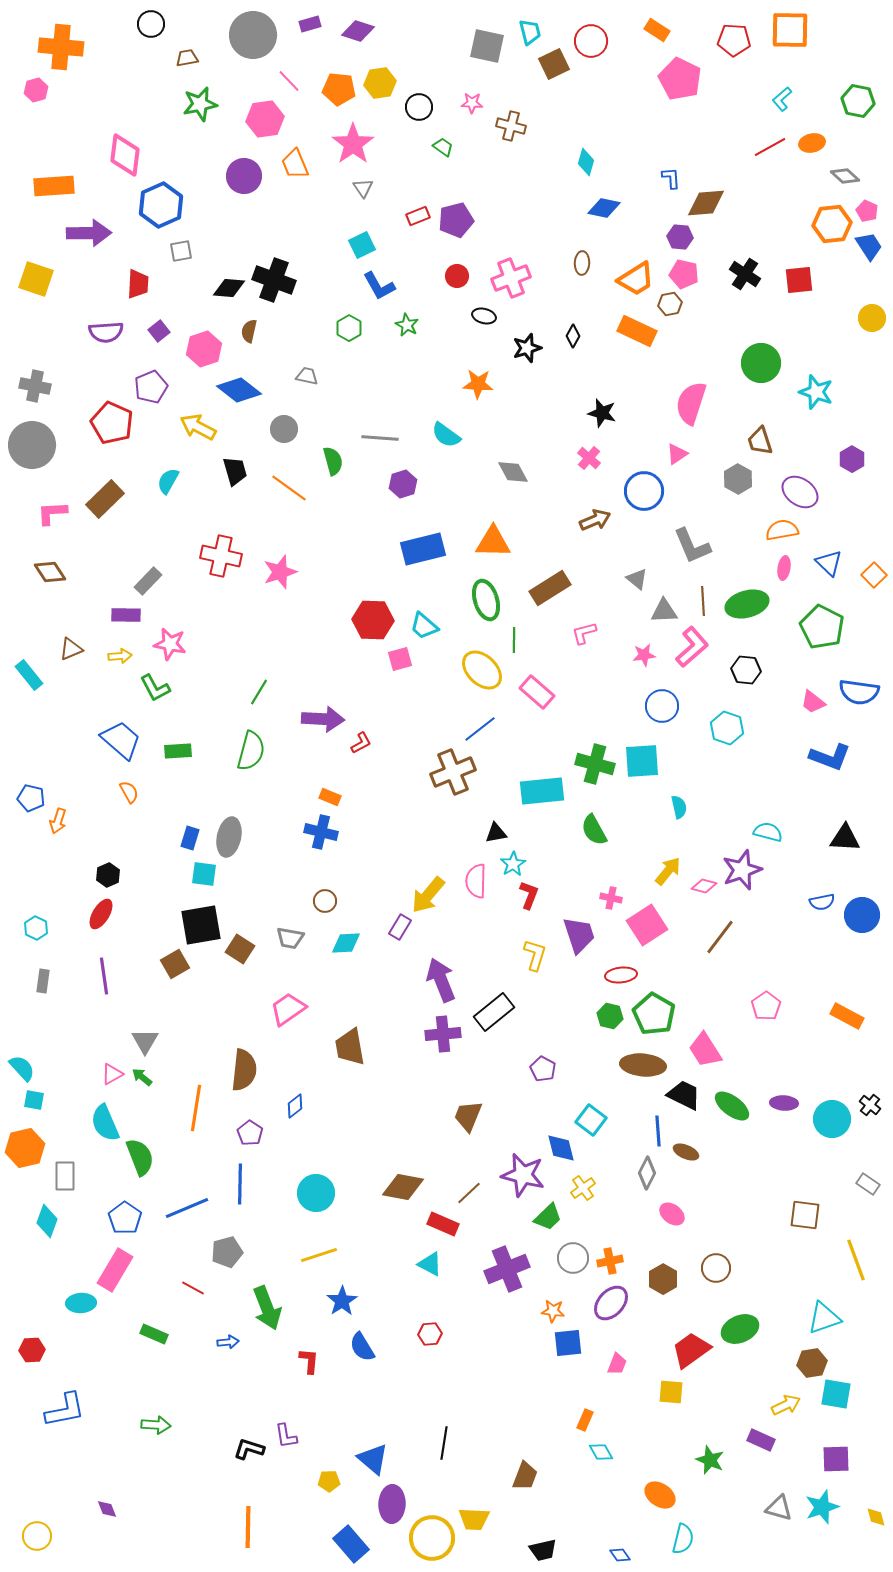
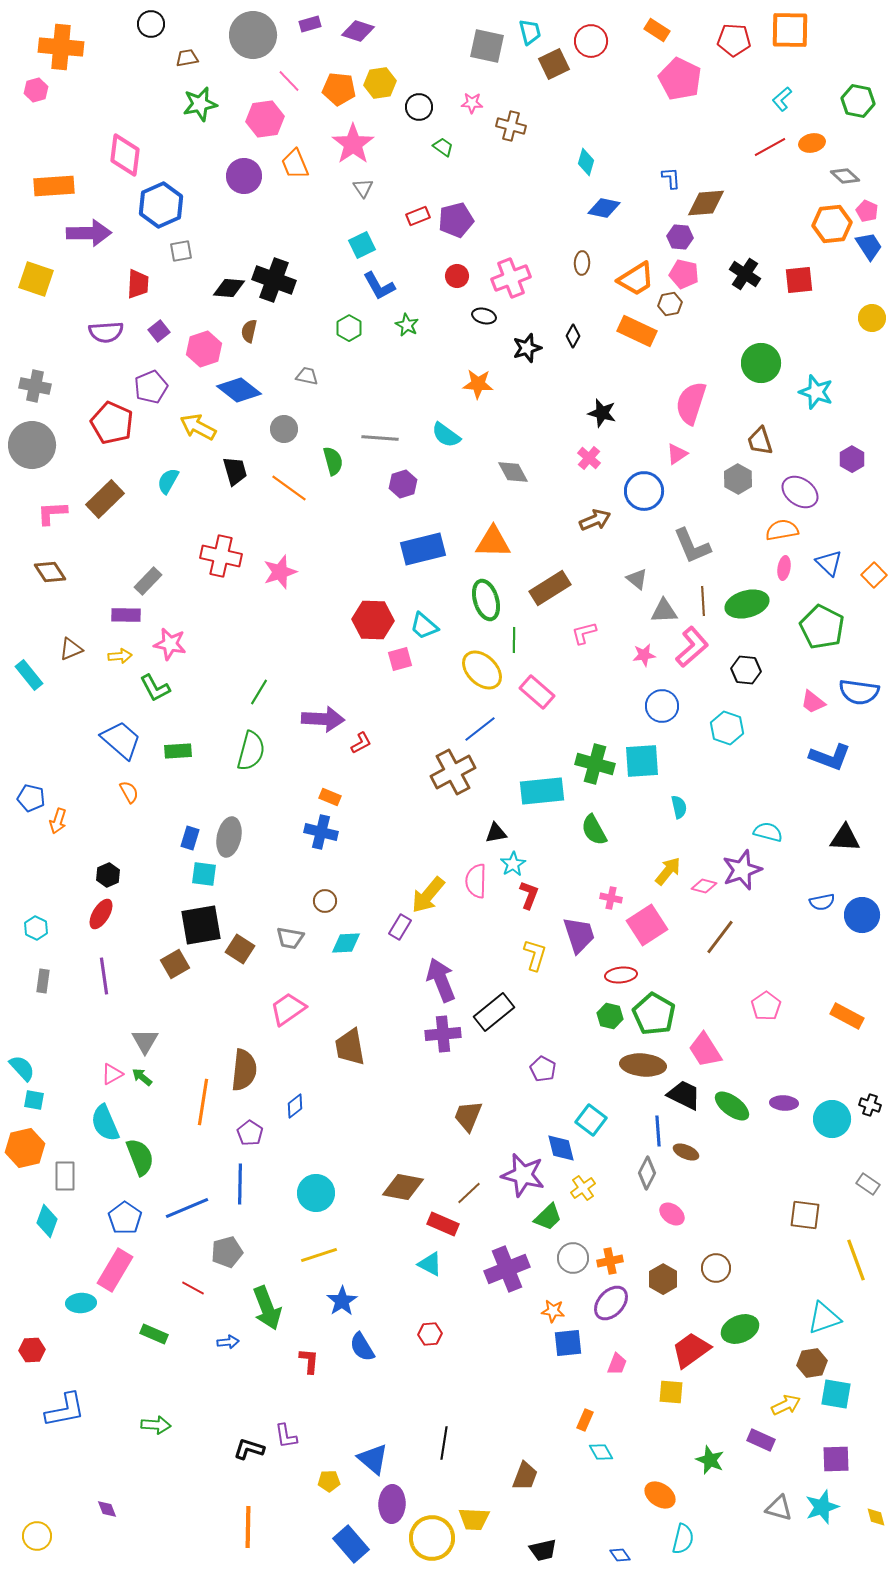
brown cross at (453, 772): rotated 6 degrees counterclockwise
black cross at (870, 1105): rotated 20 degrees counterclockwise
orange line at (196, 1108): moved 7 px right, 6 px up
